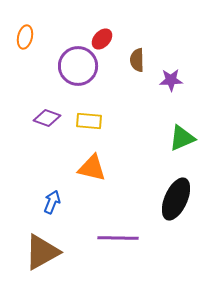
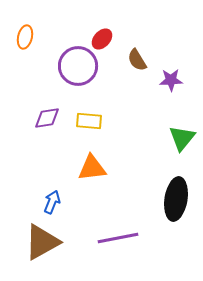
brown semicircle: rotated 30 degrees counterclockwise
purple diamond: rotated 28 degrees counterclockwise
green triangle: rotated 28 degrees counterclockwise
orange triangle: rotated 20 degrees counterclockwise
black ellipse: rotated 15 degrees counterclockwise
purple line: rotated 12 degrees counterclockwise
brown triangle: moved 10 px up
